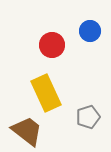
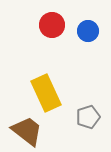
blue circle: moved 2 px left
red circle: moved 20 px up
